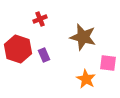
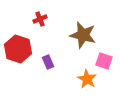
brown star: moved 2 px up
purple rectangle: moved 4 px right, 7 px down
pink square: moved 4 px left, 2 px up; rotated 12 degrees clockwise
orange star: moved 1 px right
